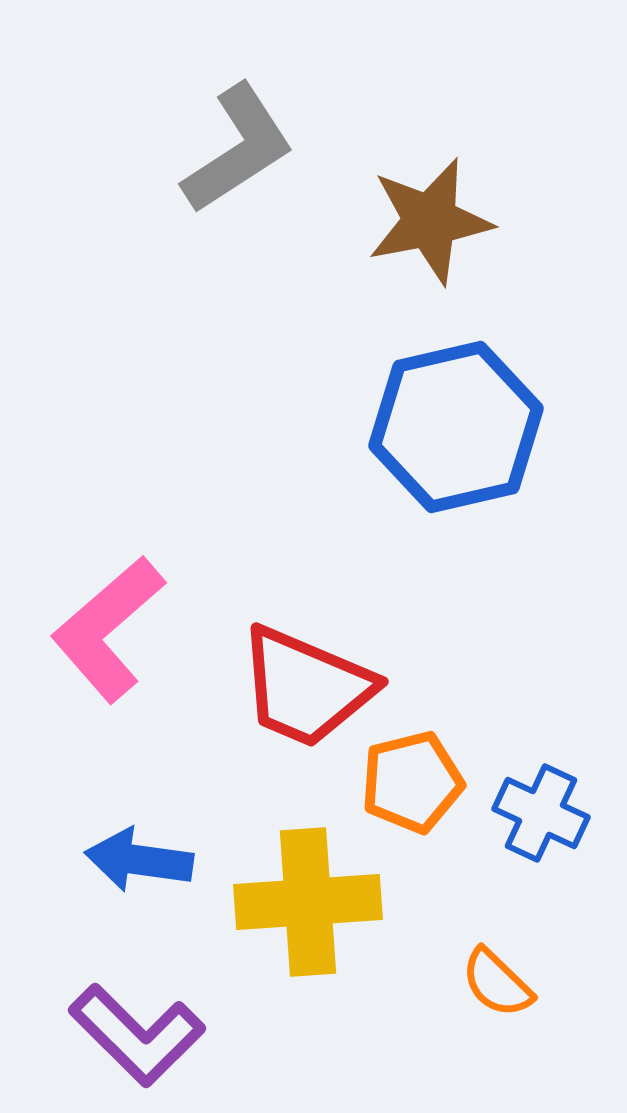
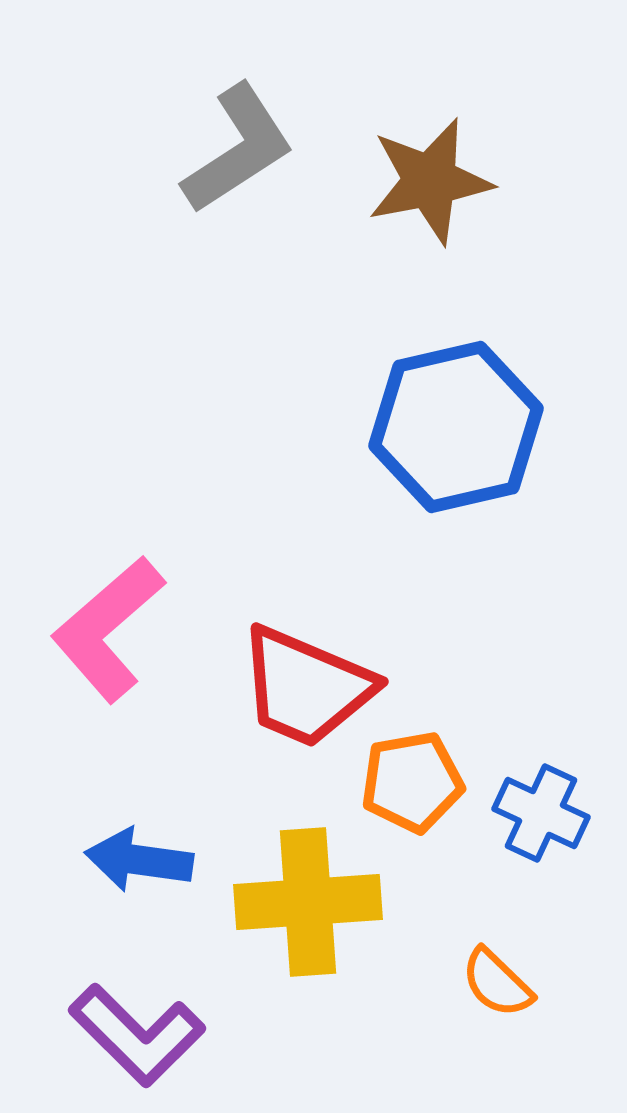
brown star: moved 40 px up
orange pentagon: rotated 4 degrees clockwise
